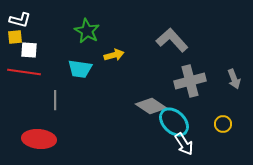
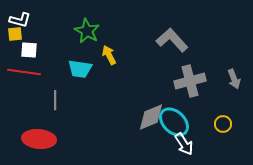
yellow square: moved 3 px up
yellow arrow: moved 5 px left; rotated 102 degrees counterclockwise
gray diamond: moved 11 px down; rotated 56 degrees counterclockwise
